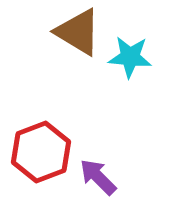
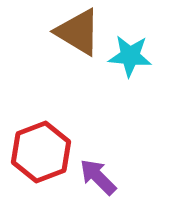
cyan star: moved 1 px up
